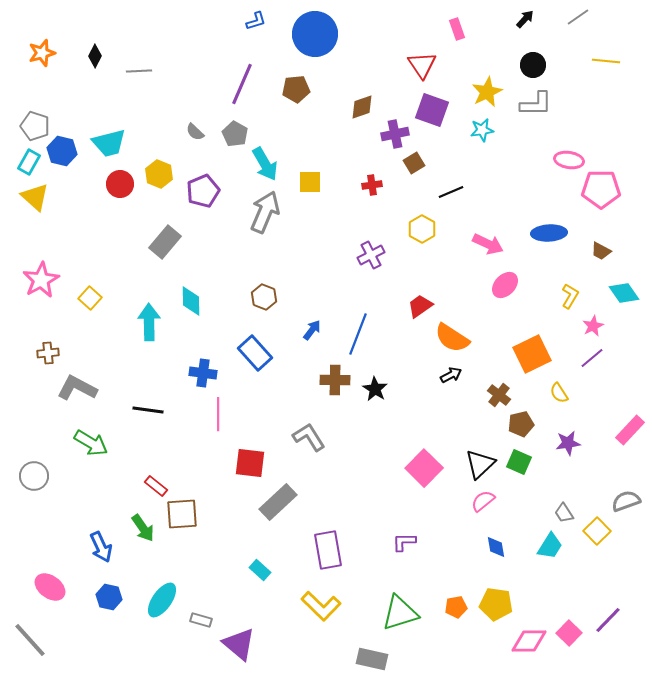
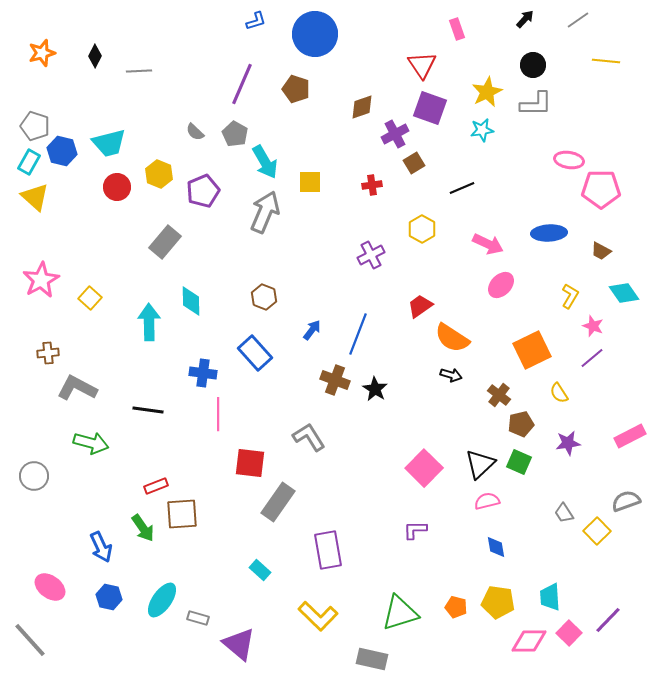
gray line at (578, 17): moved 3 px down
brown pentagon at (296, 89): rotated 24 degrees clockwise
purple square at (432, 110): moved 2 px left, 2 px up
purple cross at (395, 134): rotated 16 degrees counterclockwise
cyan arrow at (265, 164): moved 2 px up
red circle at (120, 184): moved 3 px left, 3 px down
black line at (451, 192): moved 11 px right, 4 px up
pink ellipse at (505, 285): moved 4 px left
pink star at (593, 326): rotated 25 degrees counterclockwise
orange square at (532, 354): moved 4 px up
black arrow at (451, 375): rotated 45 degrees clockwise
brown cross at (335, 380): rotated 20 degrees clockwise
pink rectangle at (630, 430): moved 6 px down; rotated 20 degrees clockwise
green arrow at (91, 443): rotated 16 degrees counterclockwise
red rectangle at (156, 486): rotated 60 degrees counterclockwise
pink semicircle at (483, 501): moved 4 px right; rotated 25 degrees clockwise
gray rectangle at (278, 502): rotated 12 degrees counterclockwise
purple L-shape at (404, 542): moved 11 px right, 12 px up
cyan trapezoid at (550, 546): moved 51 px down; rotated 144 degrees clockwise
yellow pentagon at (496, 604): moved 2 px right, 2 px up
yellow L-shape at (321, 606): moved 3 px left, 10 px down
orange pentagon at (456, 607): rotated 25 degrees clockwise
gray rectangle at (201, 620): moved 3 px left, 2 px up
